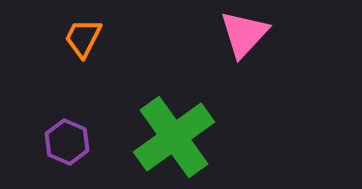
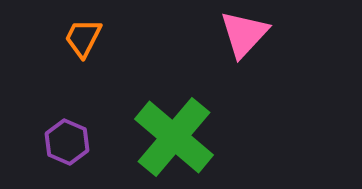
green cross: rotated 14 degrees counterclockwise
